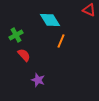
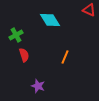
orange line: moved 4 px right, 16 px down
red semicircle: rotated 24 degrees clockwise
purple star: moved 6 px down
